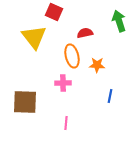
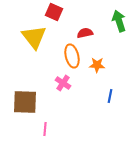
pink cross: rotated 35 degrees clockwise
pink line: moved 21 px left, 6 px down
